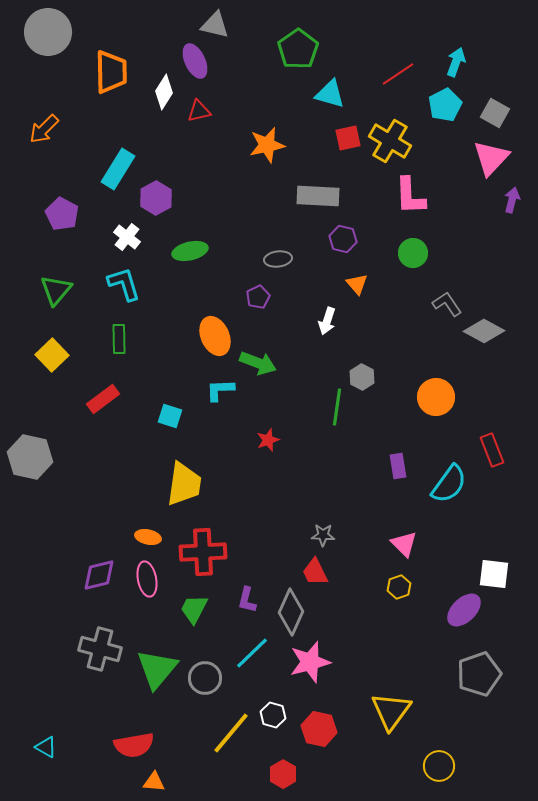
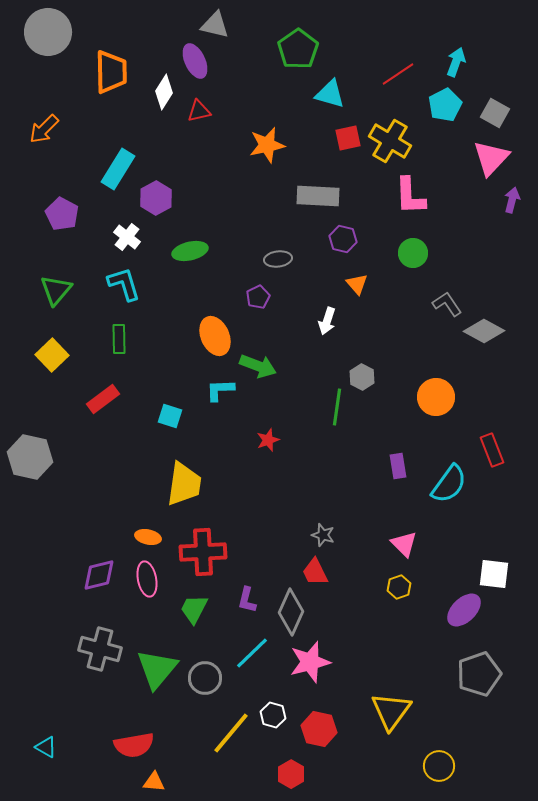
green arrow at (258, 363): moved 3 px down
gray star at (323, 535): rotated 15 degrees clockwise
red hexagon at (283, 774): moved 8 px right
